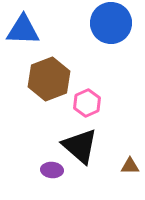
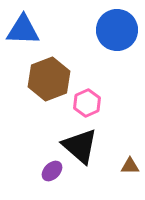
blue circle: moved 6 px right, 7 px down
purple ellipse: moved 1 px down; rotated 50 degrees counterclockwise
